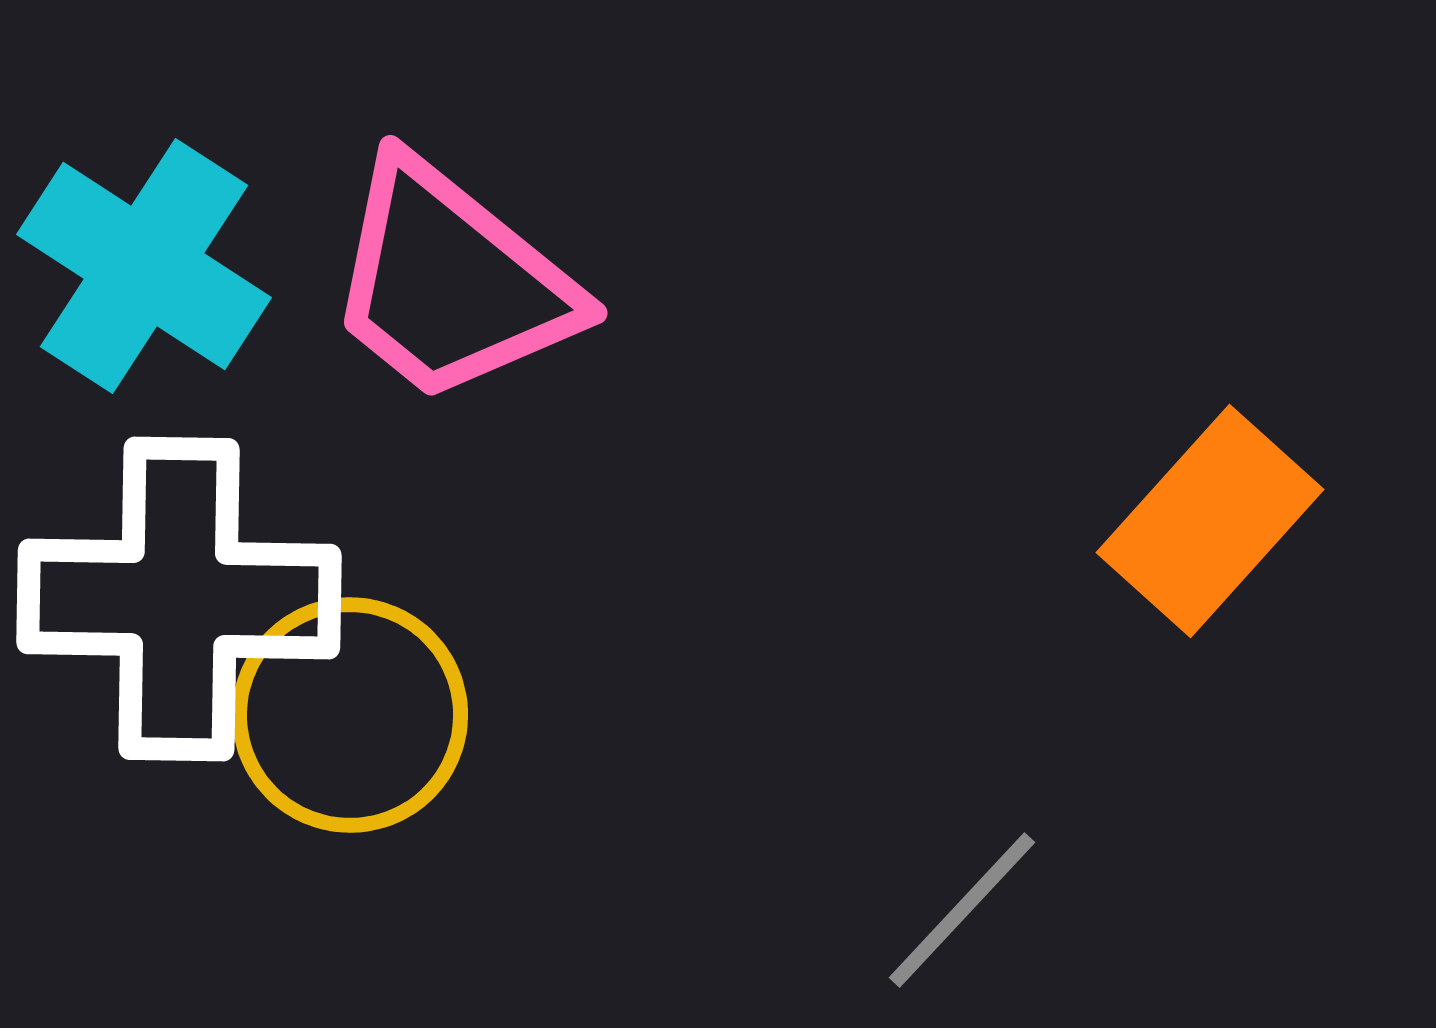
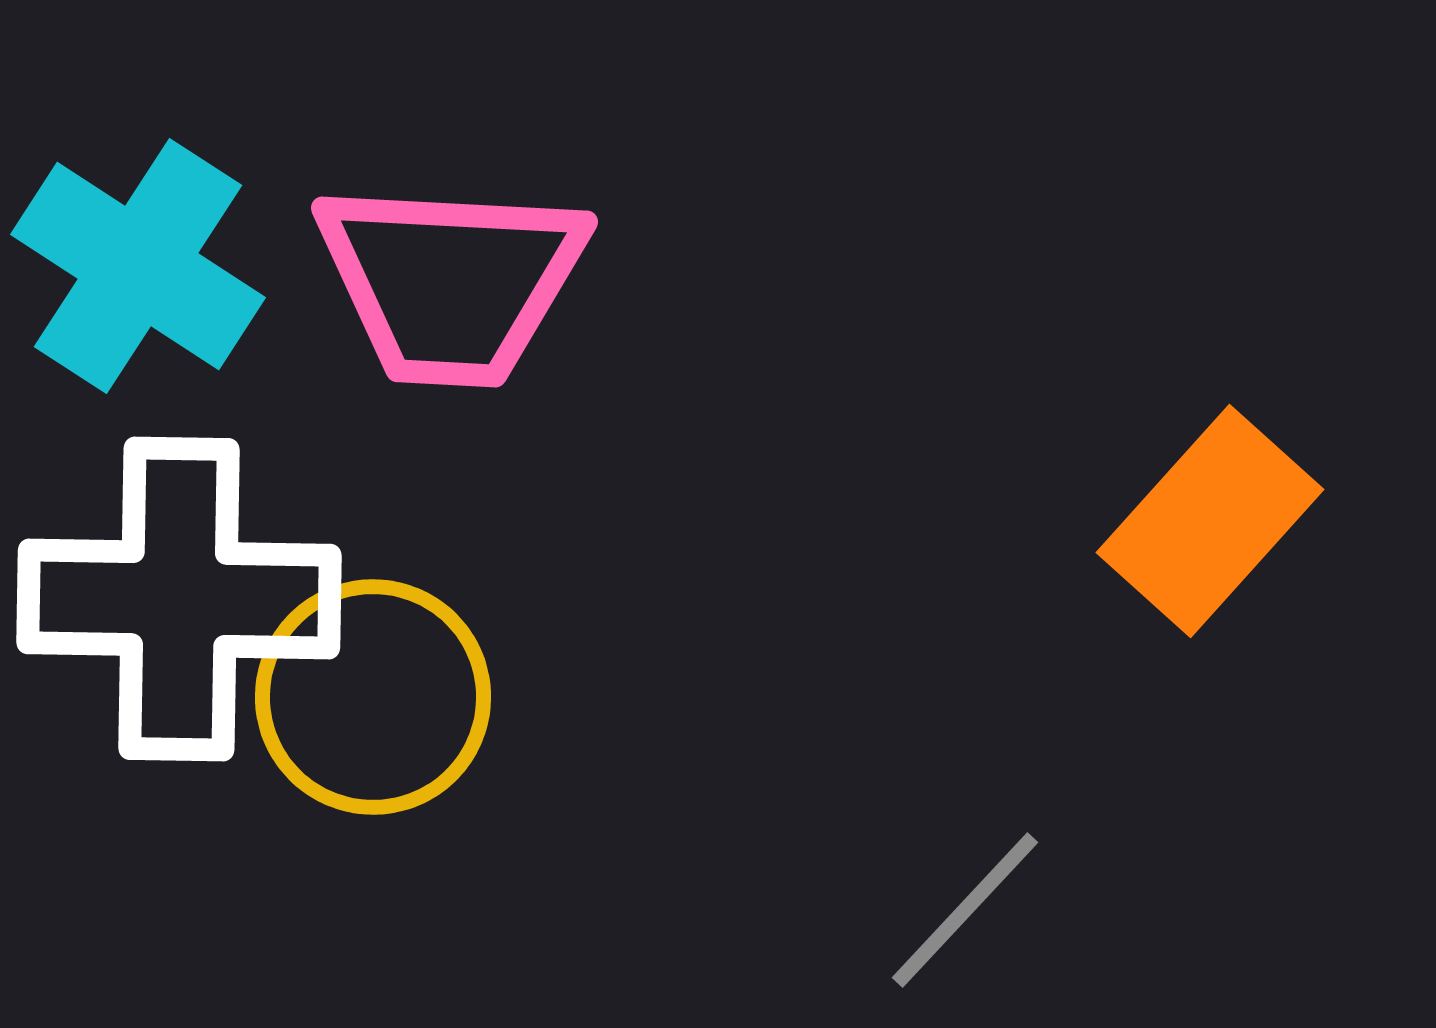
cyan cross: moved 6 px left
pink trapezoid: rotated 36 degrees counterclockwise
yellow circle: moved 23 px right, 18 px up
gray line: moved 3 px right
